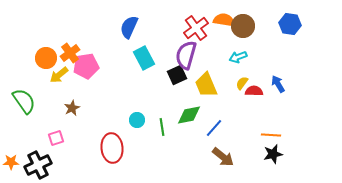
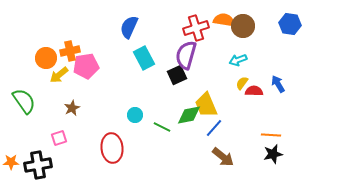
red cross: rotated 20 degrees clockwise
orange cross: moved 2 px up; rotated 24 degrees clockwise
cyan arrow: moved 3 px down
yellow trapezoid: moved 20 px down
cyan circle: moved 2 px left, 5 px up
green line: rotated 54 degrees counterclockwise
pink square: moved 3 px right
black cross: rotated 16 degrees clockwise
